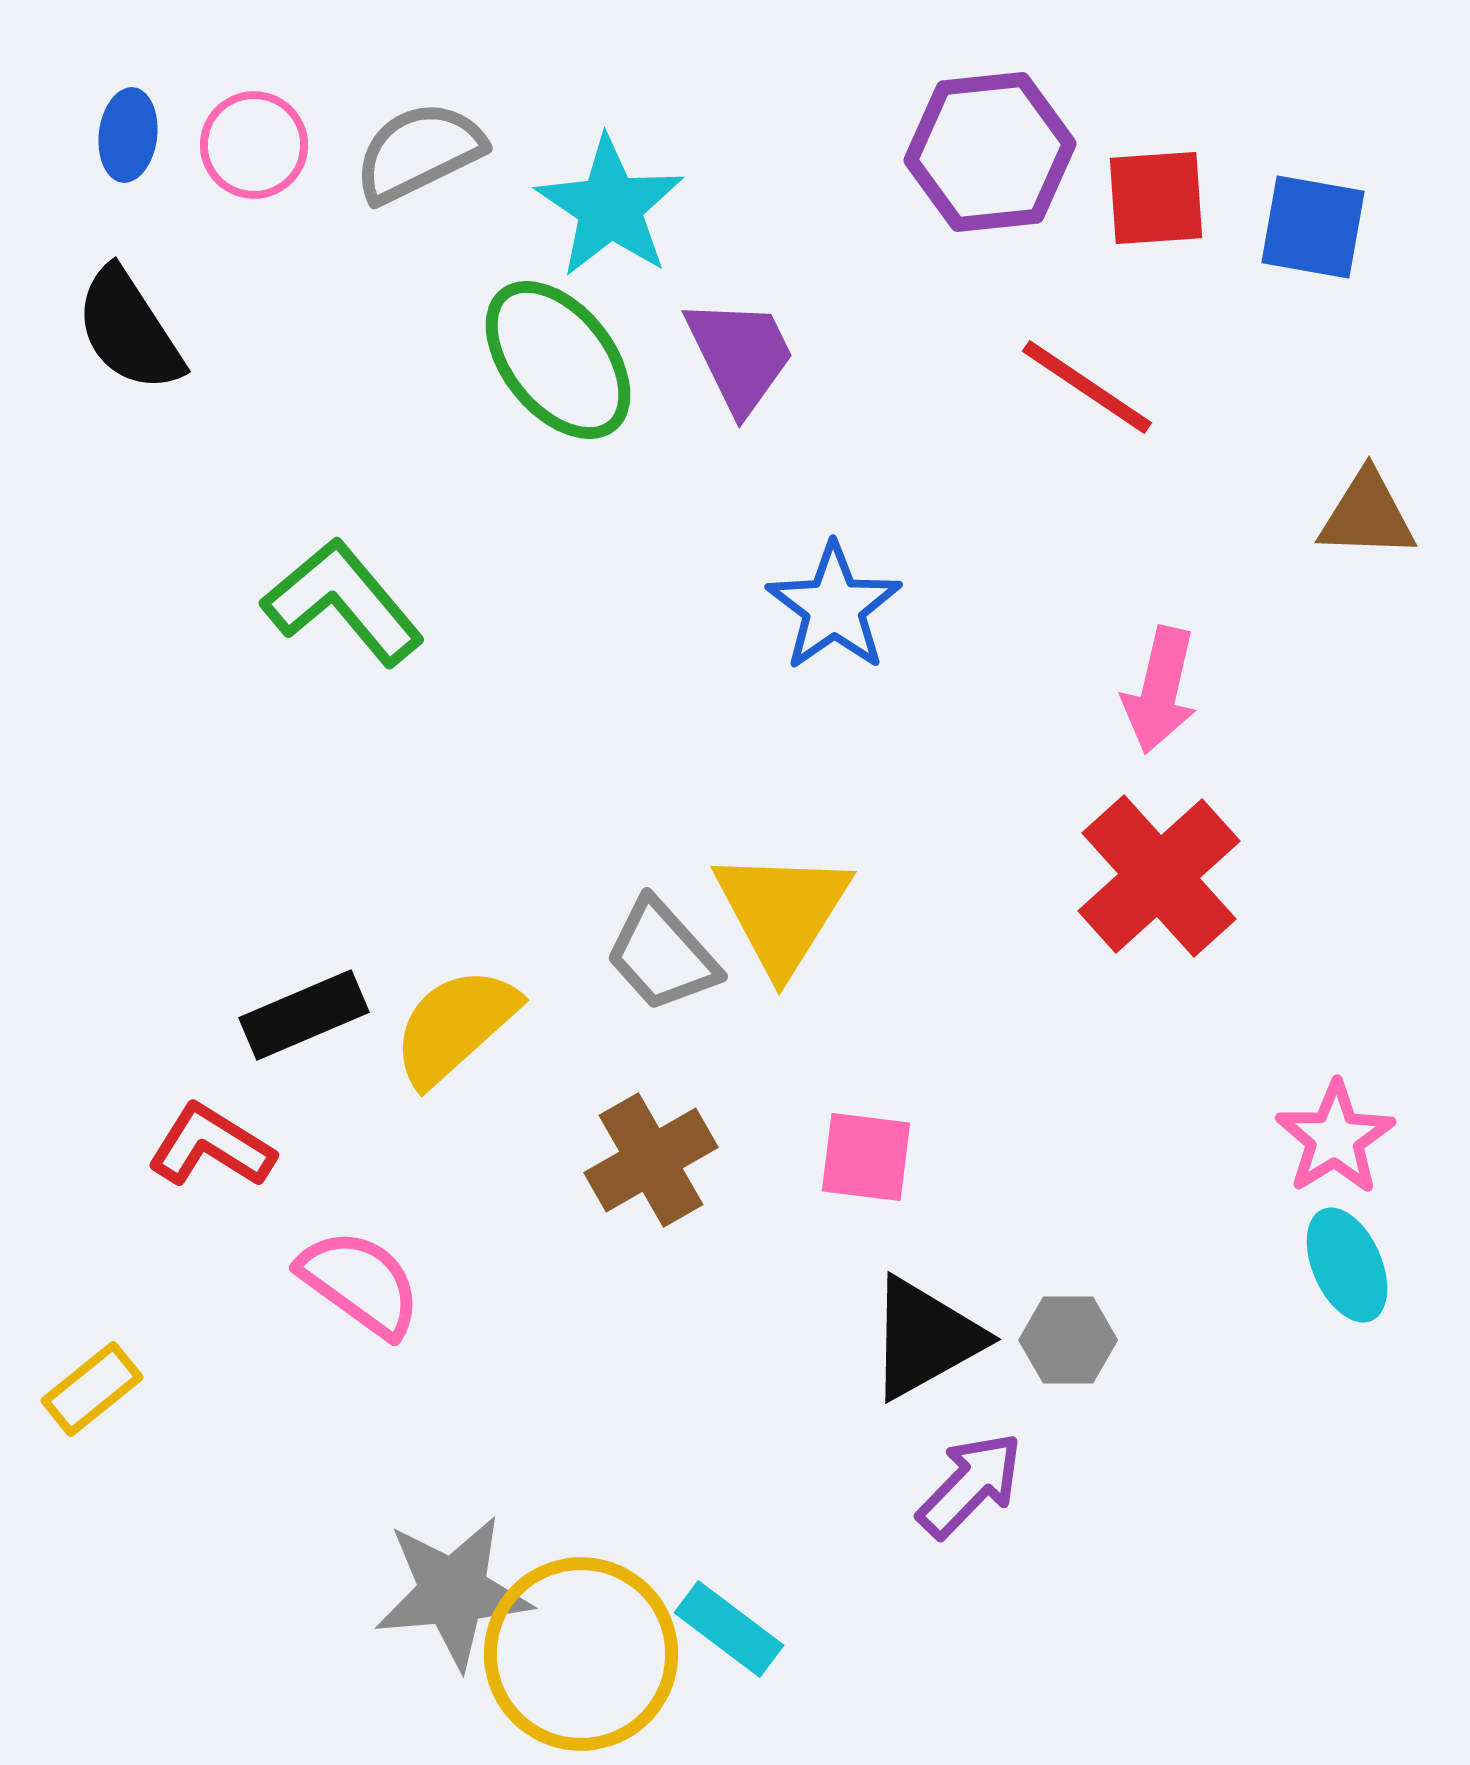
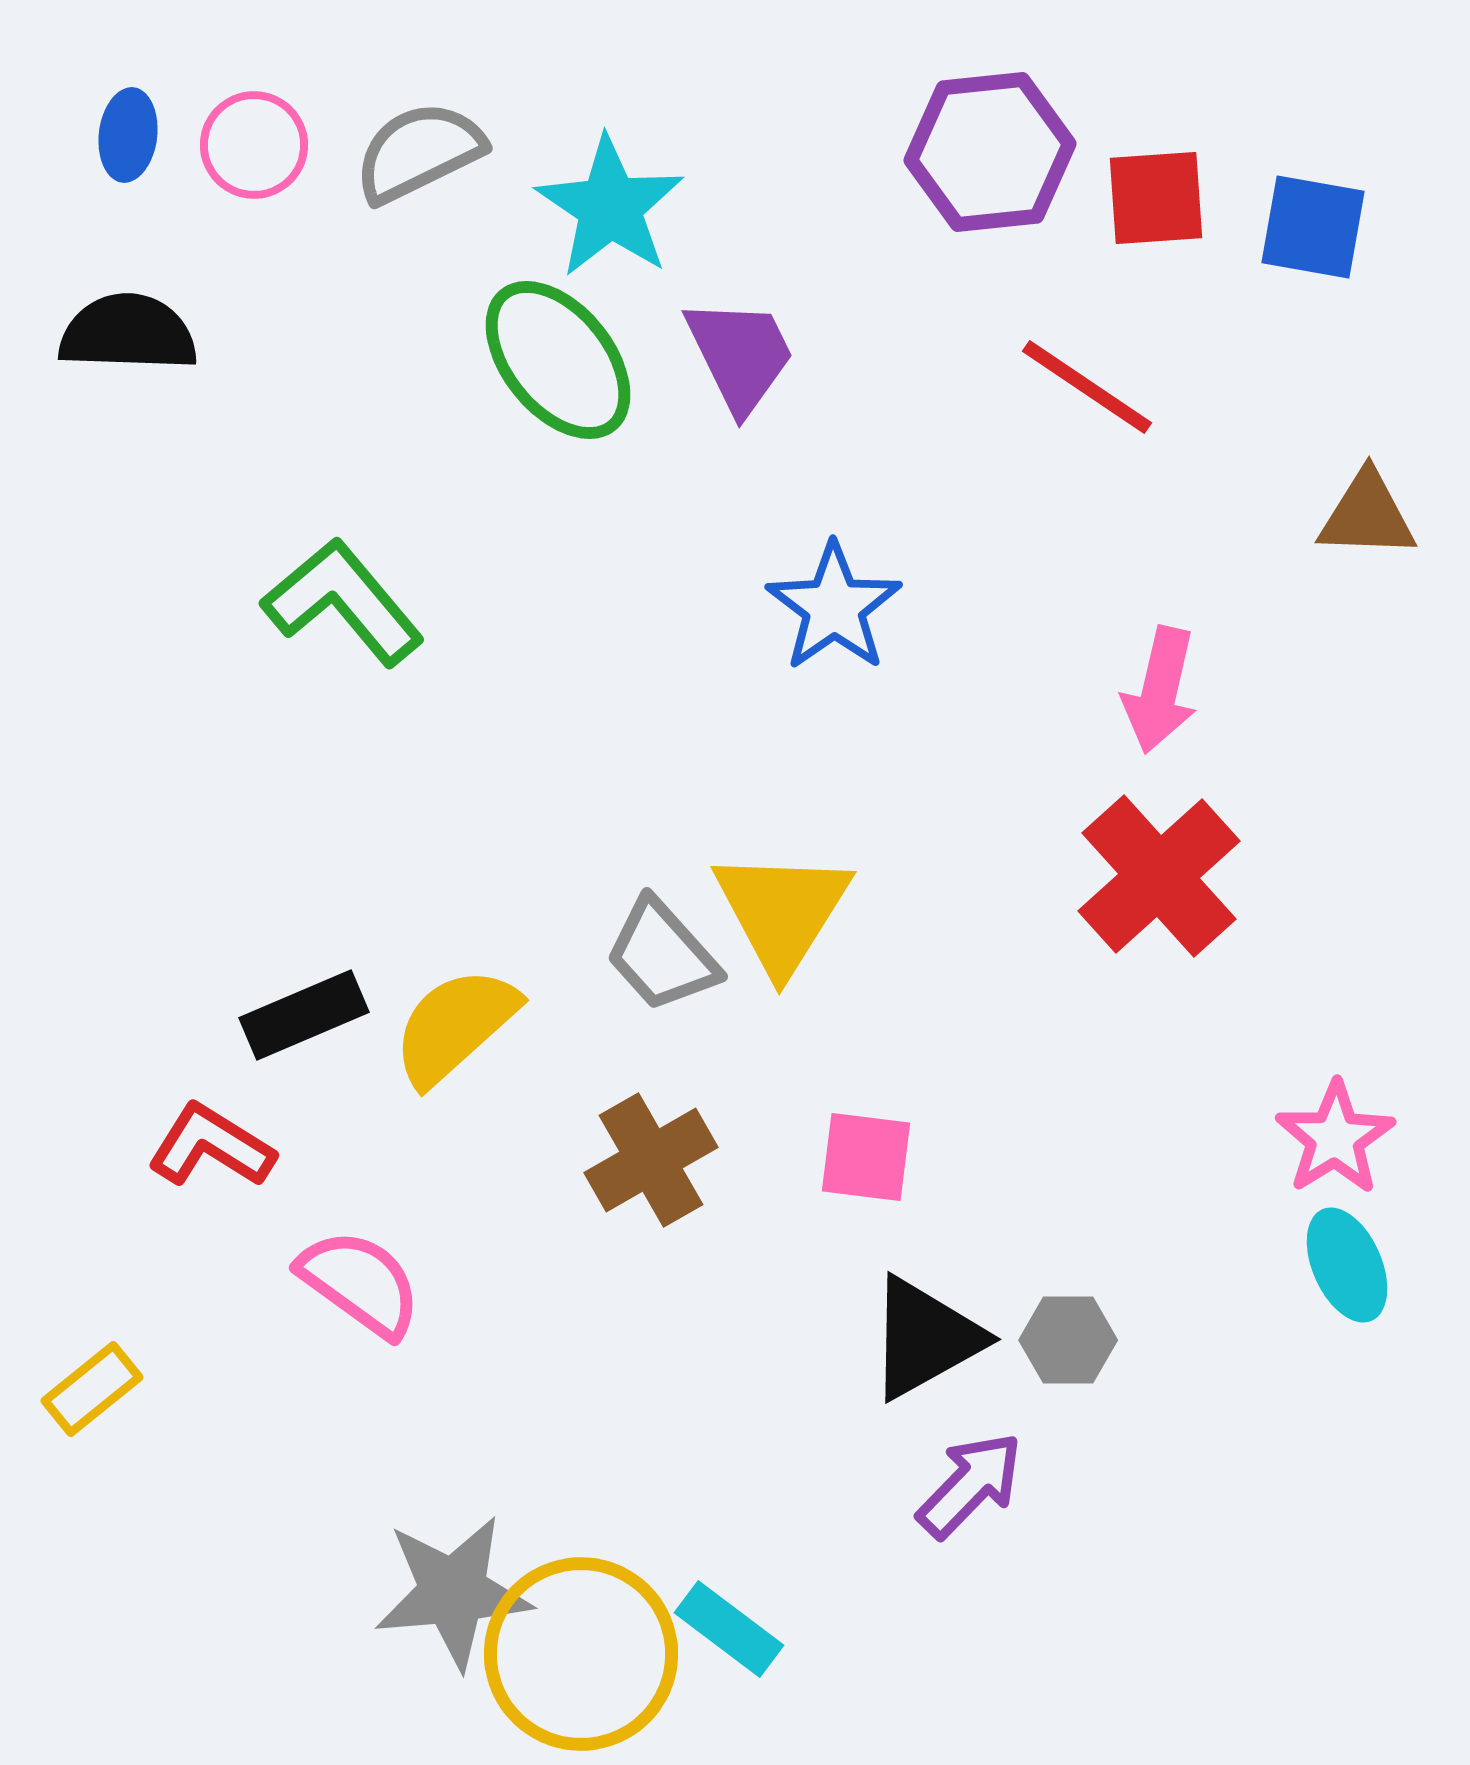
black semicircle: moved 1 px left, 3 px down; rotated 125 degrees clockwise
